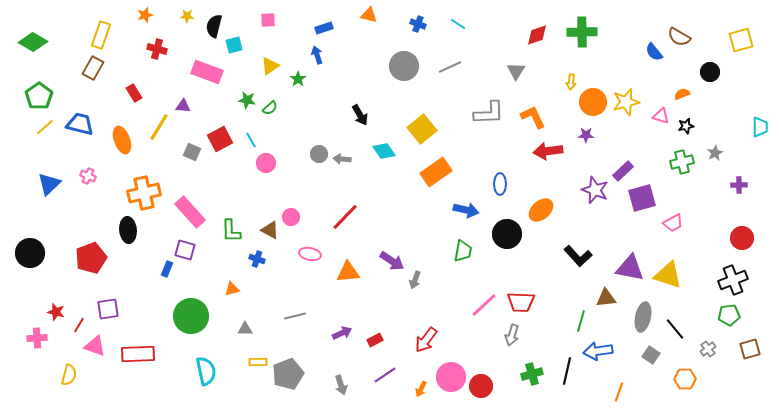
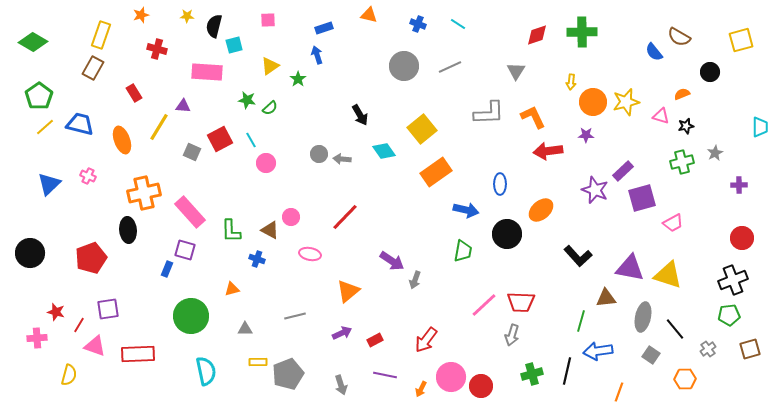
orange star at (145, 15): moved 4 px left
pink rectangle at (207, 72): rotated 16 degrees counterclockwise
orange triangle at (348, 272): moved 19 px down; rotated 35 degrees counterclockwise
purple line at (385, 375): rotated 45 degrees clockwise
